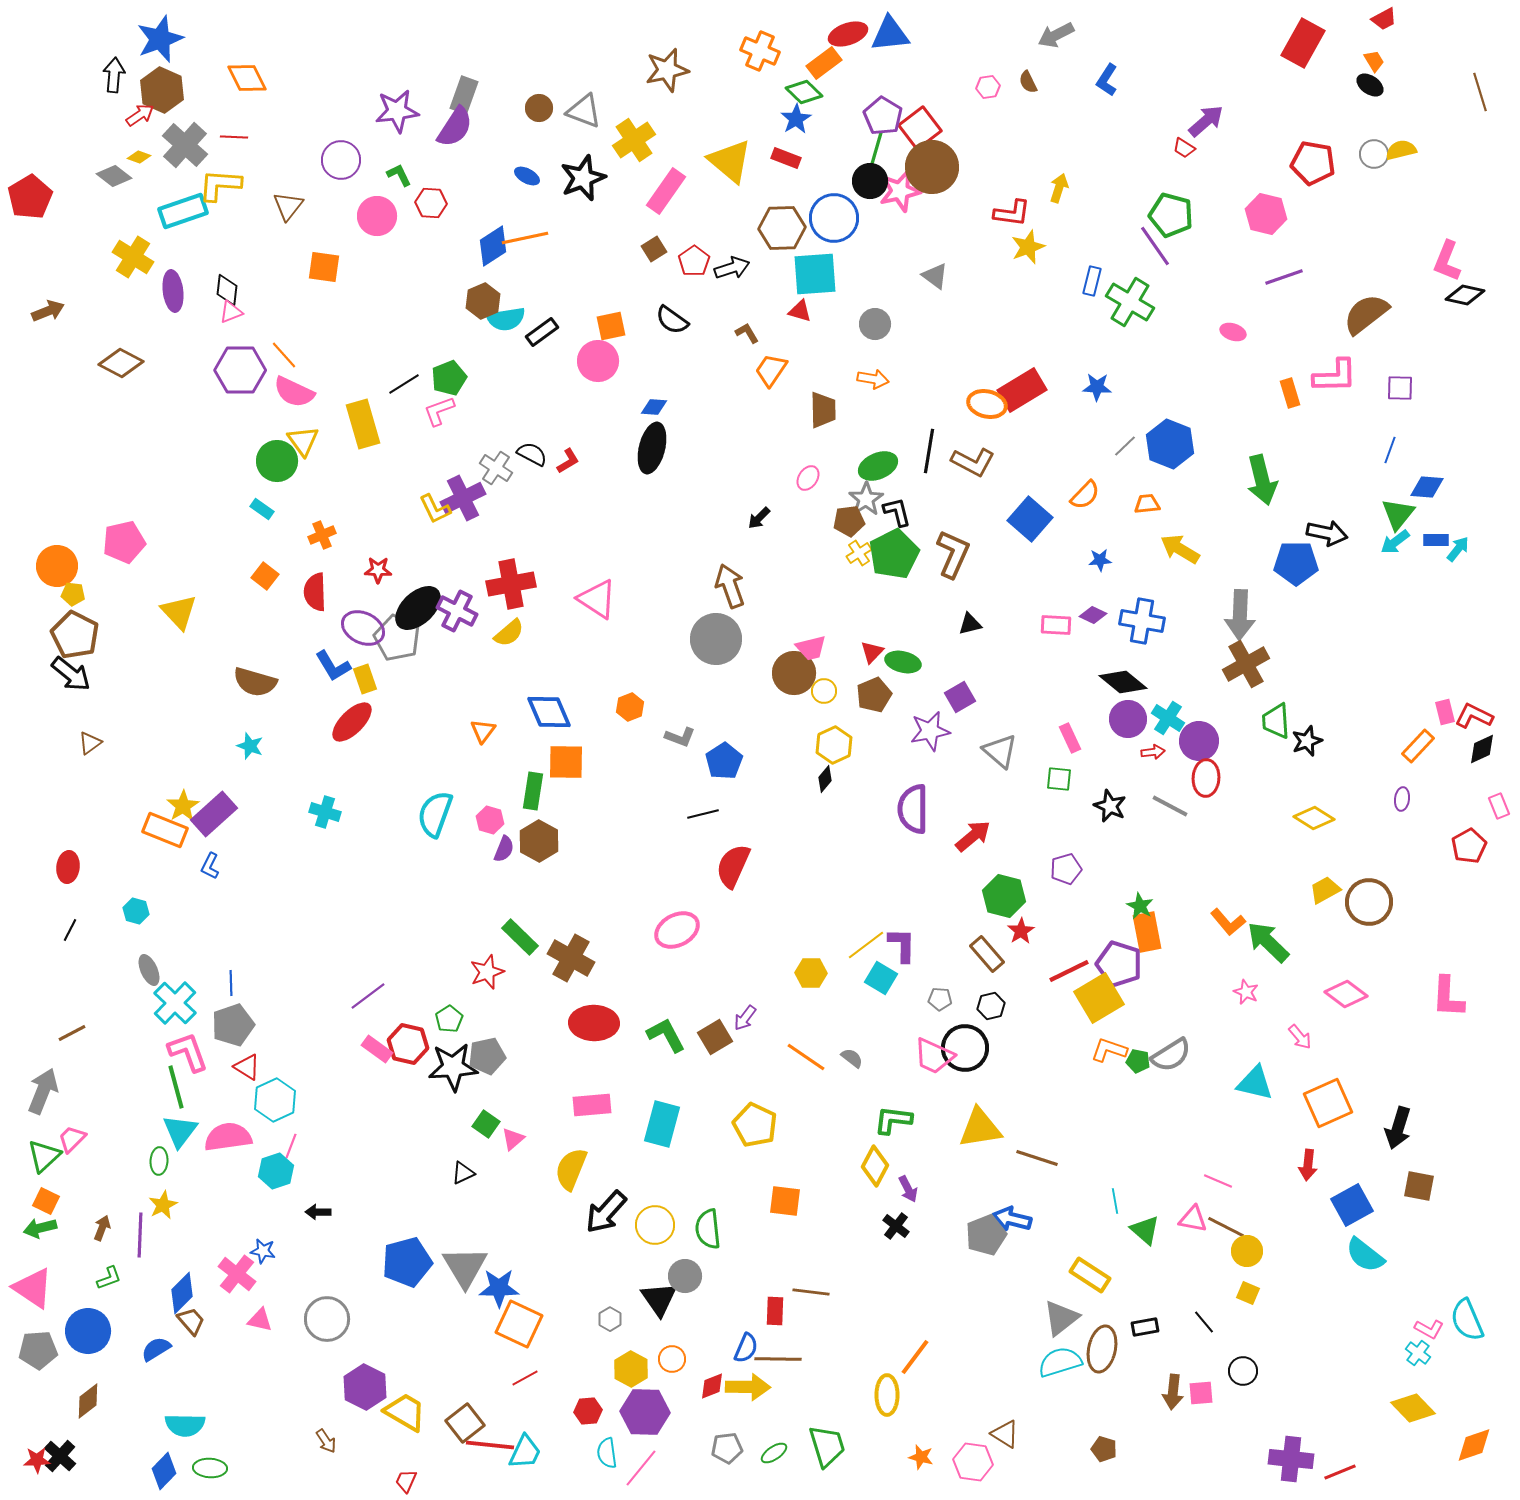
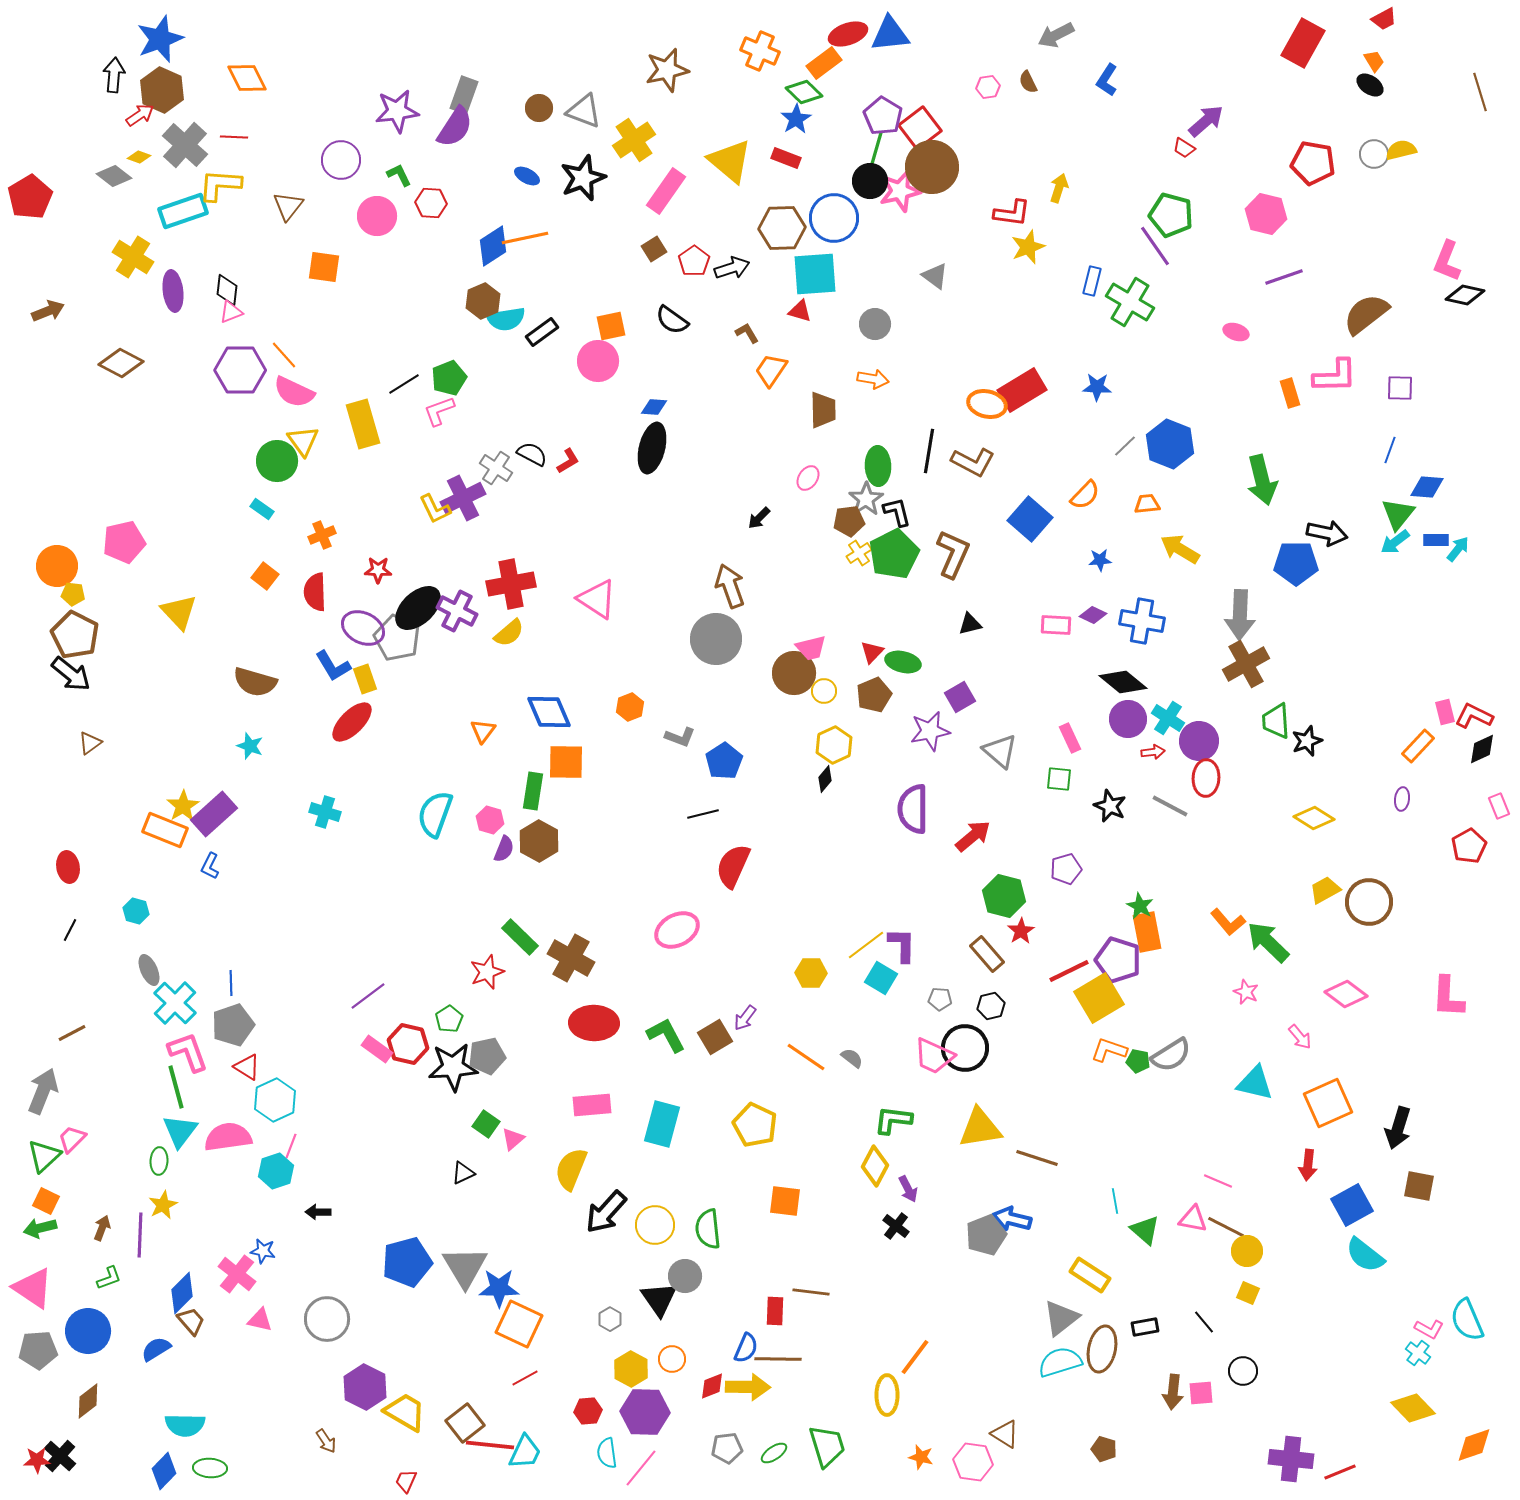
pink ellipse at (1233, 332): moved 3 px right
green ellipse at (878, 466): rotated 69 degrees counterclockwise
red ellipse at (68, 867): rotated 16 degrees counterclockwise
purple pentagon at (1119, 964): moved 1 px left, 4 px up
